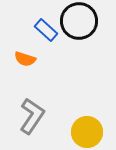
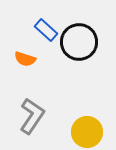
black circle: moved 21 px down
